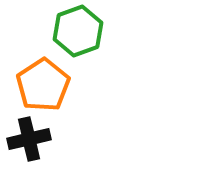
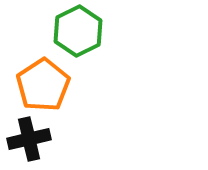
green hexagon: rotated 6 degrees counterclockwise
